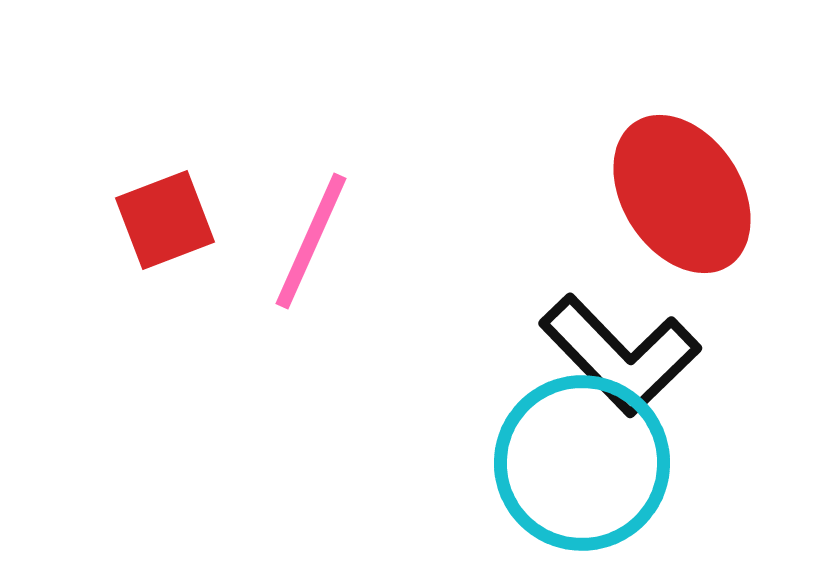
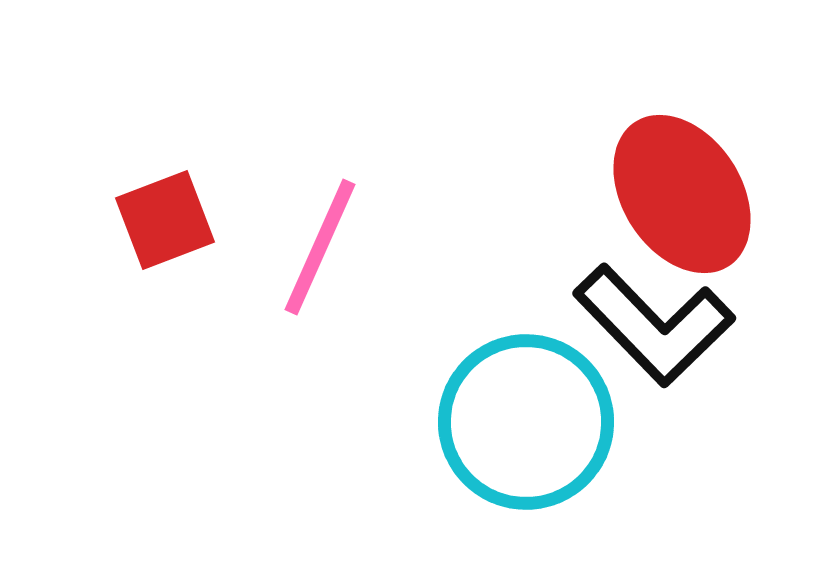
pink line: moved 9 px right, 6 px down
black L-shape: moved 34 px right, 30 px up
cyan circle: moved 56 px left, 41 px up
